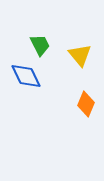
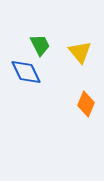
yellow triangle: moved 3 px up
blue diamond: moved 4 px up
